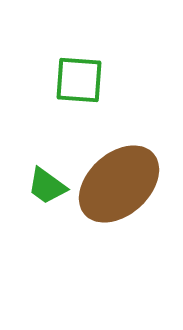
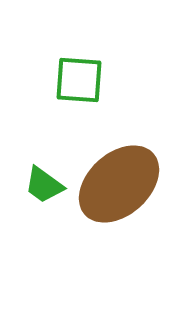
green trapezoid: moved 3 px left, 1 px up
